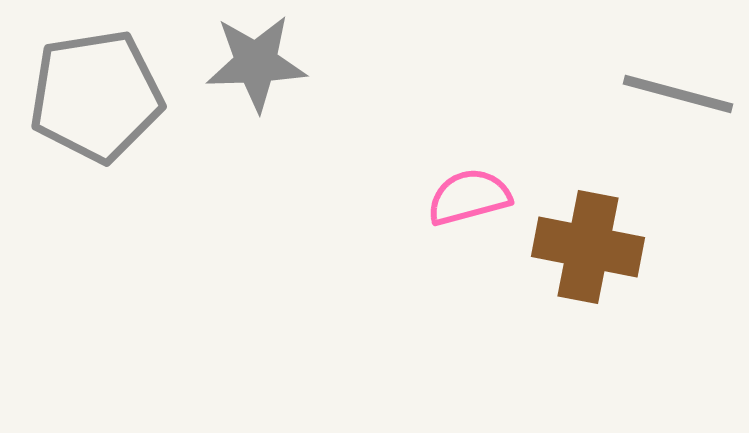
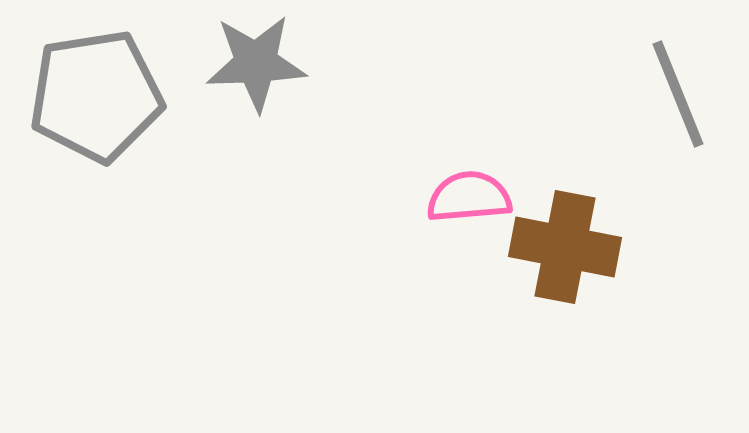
gray line: rotated 53 degrees clockwise
pink semicircle: rotated 10 degrees clockwise
brown cross: moved 23 px left
